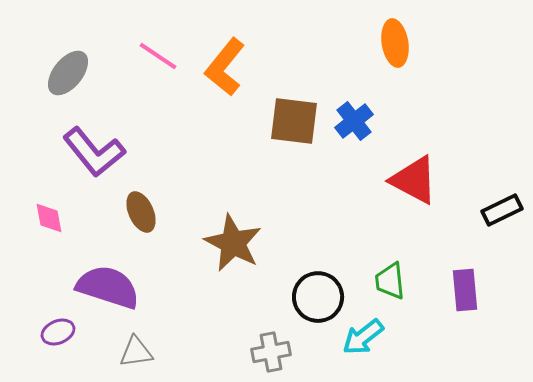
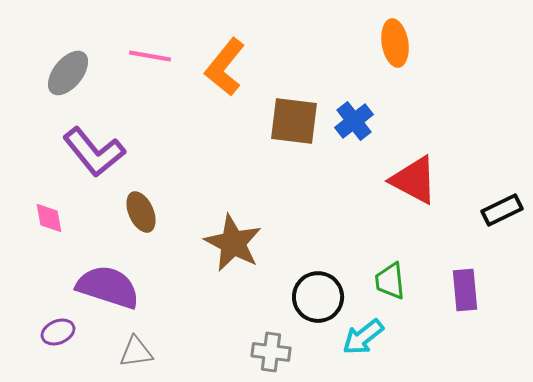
pink line: moved 8 px left; rotated 24 degrees counterclockwise
gray cross: rotated 18 degrees clockwise
